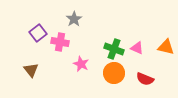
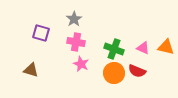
purple square: moved 3 px right; rotated 36 degrees counterclockwise
pink cross: moved 16 px right
pink triangle: moved 6 px right
brown triangle: rotated 35 degrees counterclockwise
red semicircle: moved 8 px left, 8 px up
